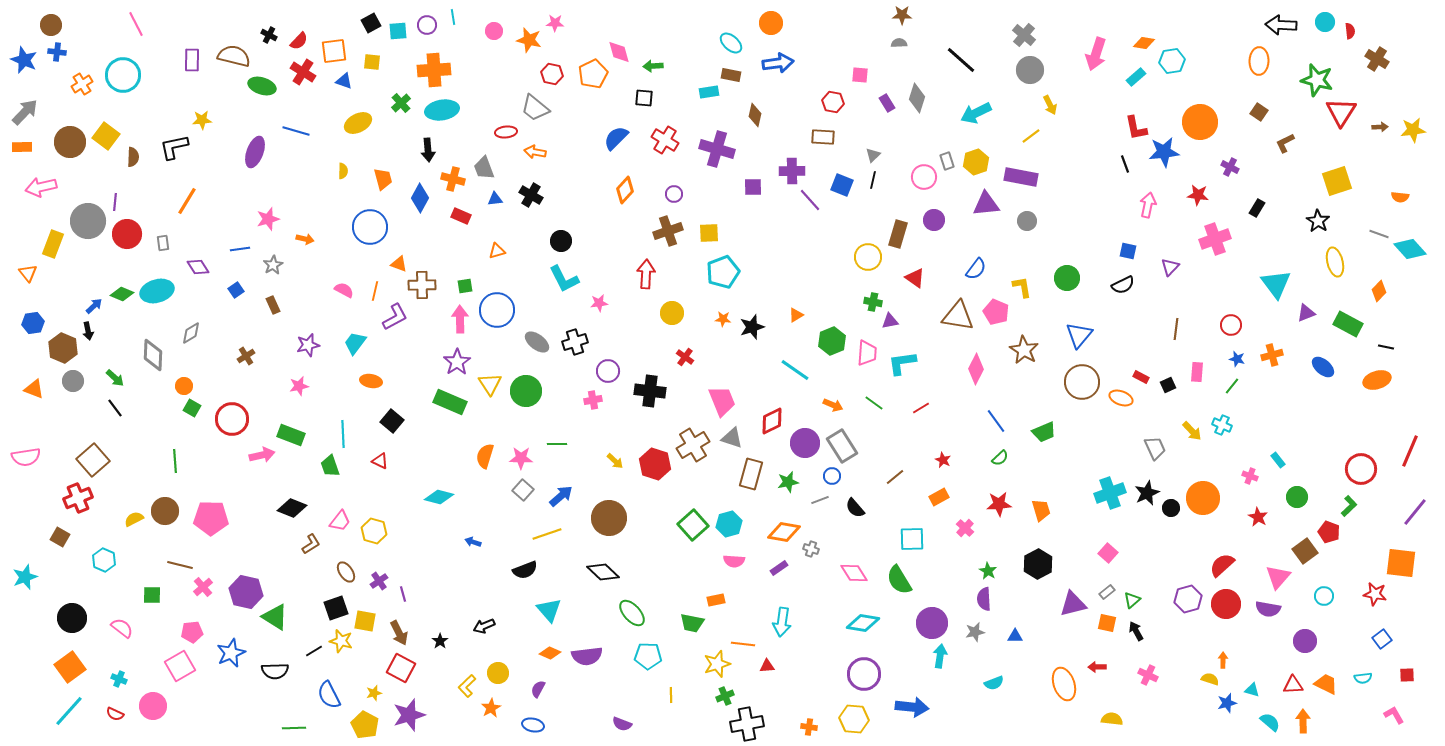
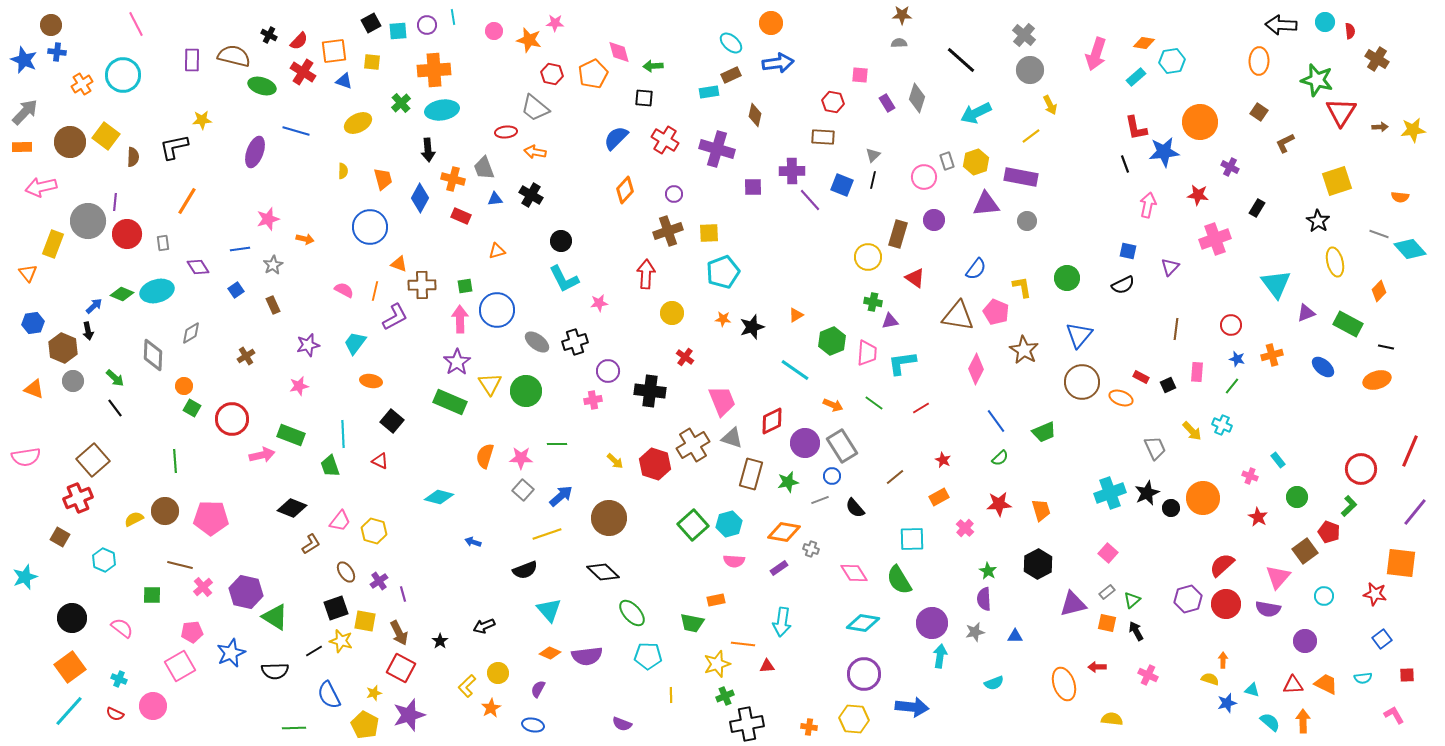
brown rectangle at (731, 75): rotated 36 degrees counterclockwise
